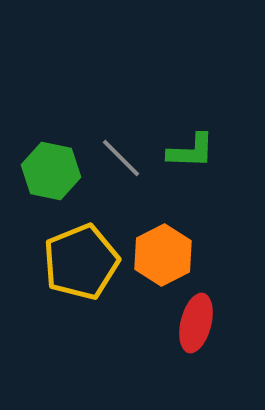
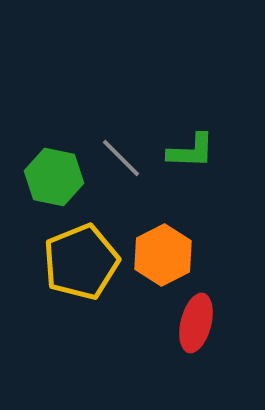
green hexagon: moved 3 px right, 6 px down
